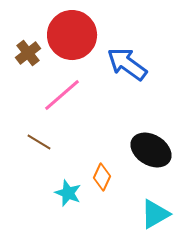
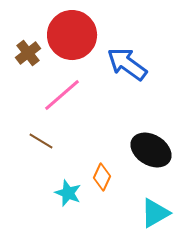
brown line: moved 2 px right, 1 px up
cyan triangle: moved 1 px up
